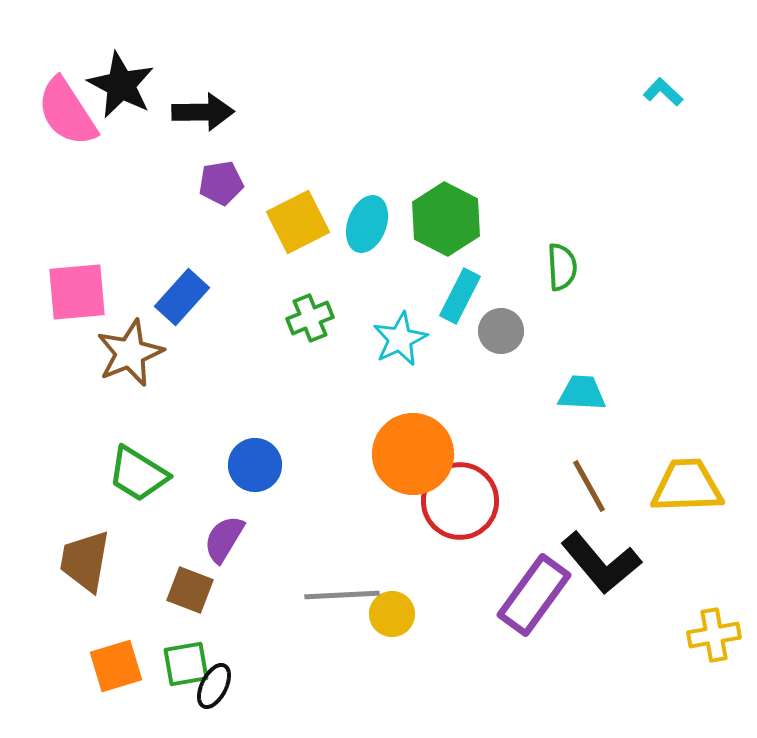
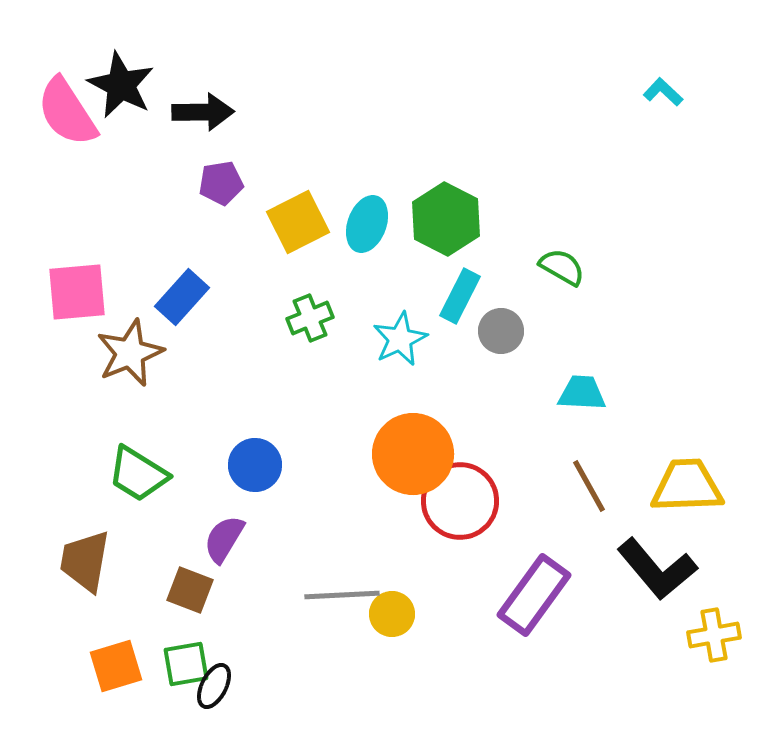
green semicircle: rotated 57 degrees counterclockwise
black L-shape: moved 56 px right, 6 px down
